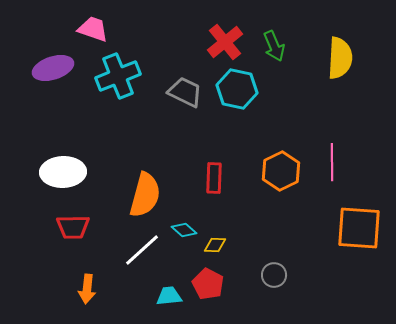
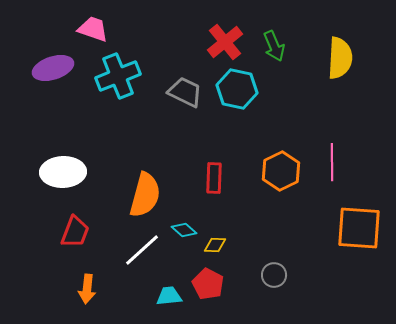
red trapezoid: moved 2 px right, 5 px down; rotated 68 degrees counterclockwise
